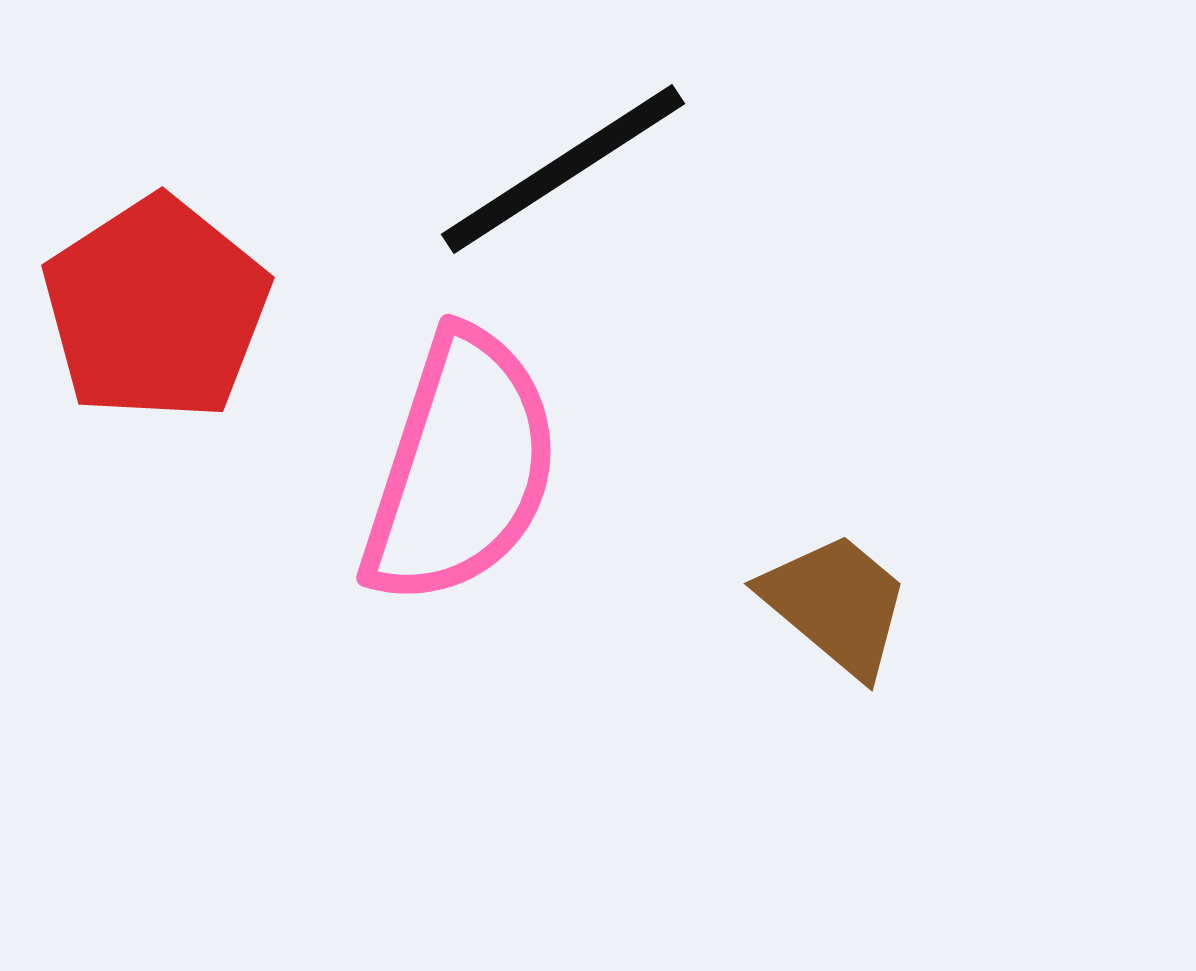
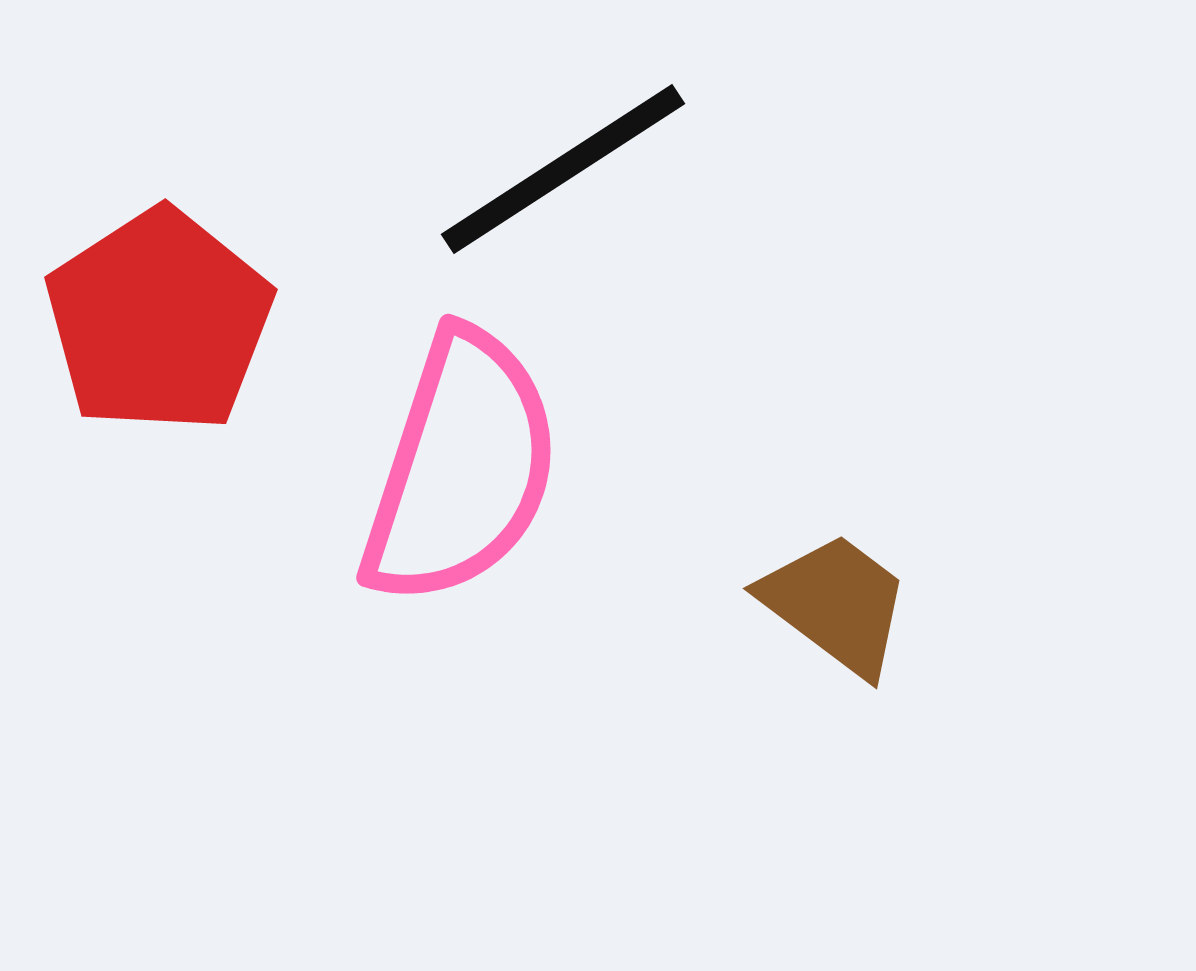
red pentagon: moved 3 px right, 12 px down
brown trapezoid: rotated 3 degrees counterclockwise
